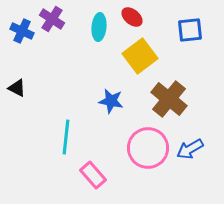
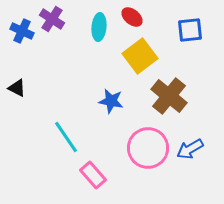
brown cross: moved 3 px up
cyan line: rotated 40 degrees counterclockwise
